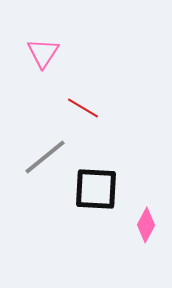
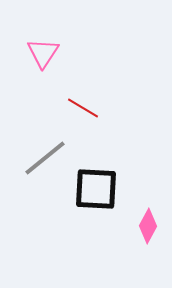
gray line: moved 1 px down
pink diamond: moved 2 px right, 1 px down
